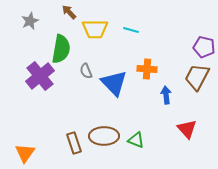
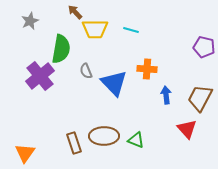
brown arrow: moved 6 px right
brown trapezoid: moved 3 px right, 21 px down
